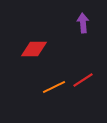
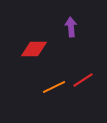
purple arrow: moved 12 px left, 4 px down
